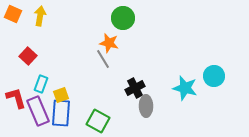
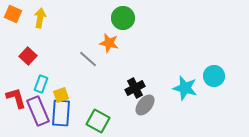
yellow arrow: moved 2 px down
gray line: moved 15 px left; rotated 18 degrees counterclockwise
gray ellipse: moved 1 px left, 1 px up; rotated 40 degrees clockwise
